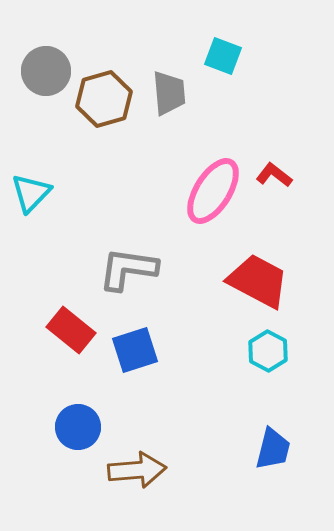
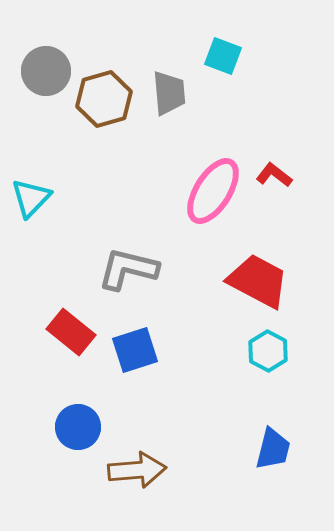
cyan triangle: moved 5 px down
gray L-shape: rotated 6 degrees clockwise
red rectangle: moved 2 px down
